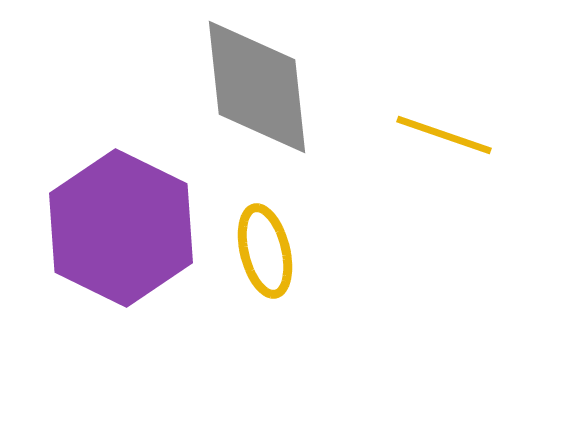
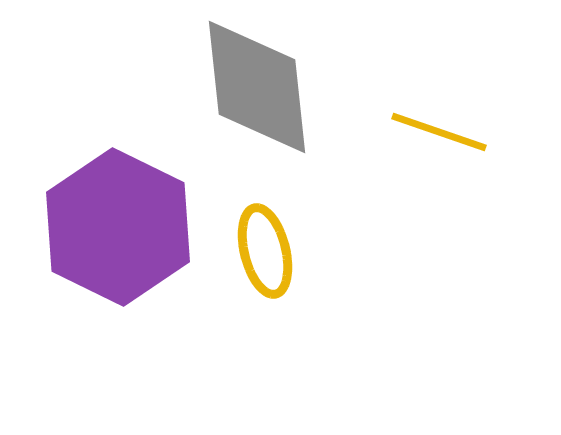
yellow line: moved 5 px left, 3 px up
purple hexagon: moved 3 px left, 1 px up
